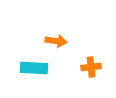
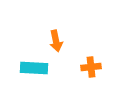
orange arrow: rotated 70 degrees clockwise
